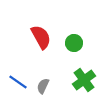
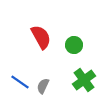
green circle: moved 2 px down
blue line: moved 2 px right
